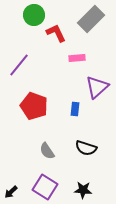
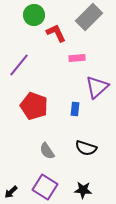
gray rectangle: moved 2 px left, 2 px up
